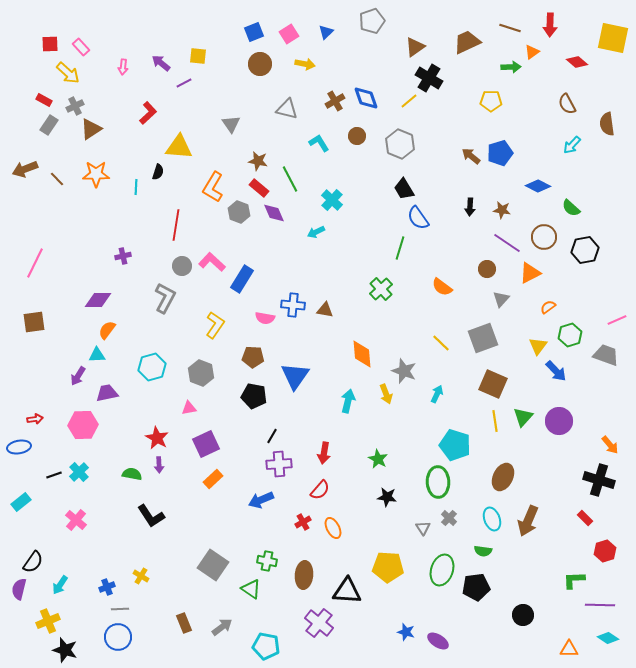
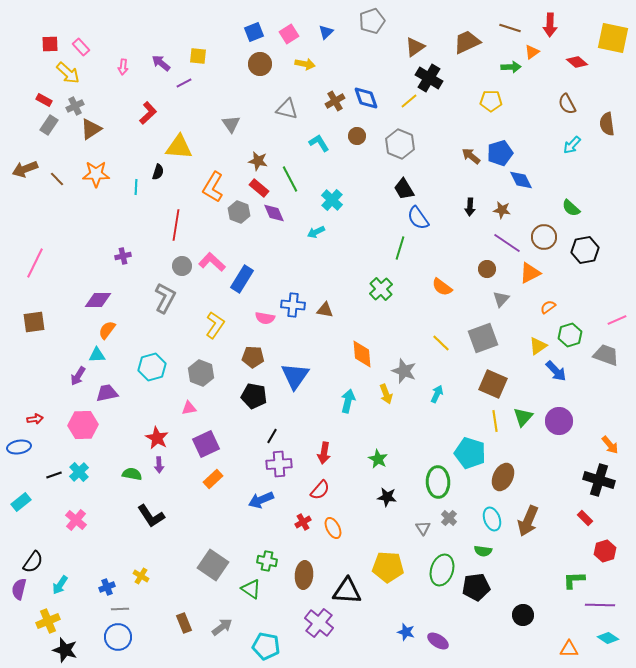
blue diamond at (538, 186): moved 17 px left, 6 px up; rotated 35 degrees clockwise
yellow triangle at (538, 346): rotated 18 degrees clockwise
cyan pentagon at (455, 445): moved 15 px right, 8 px down
